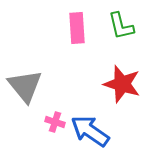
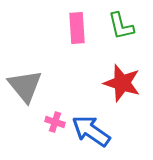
red star: moved 1 px up
blue arrow: moved 1 px right
